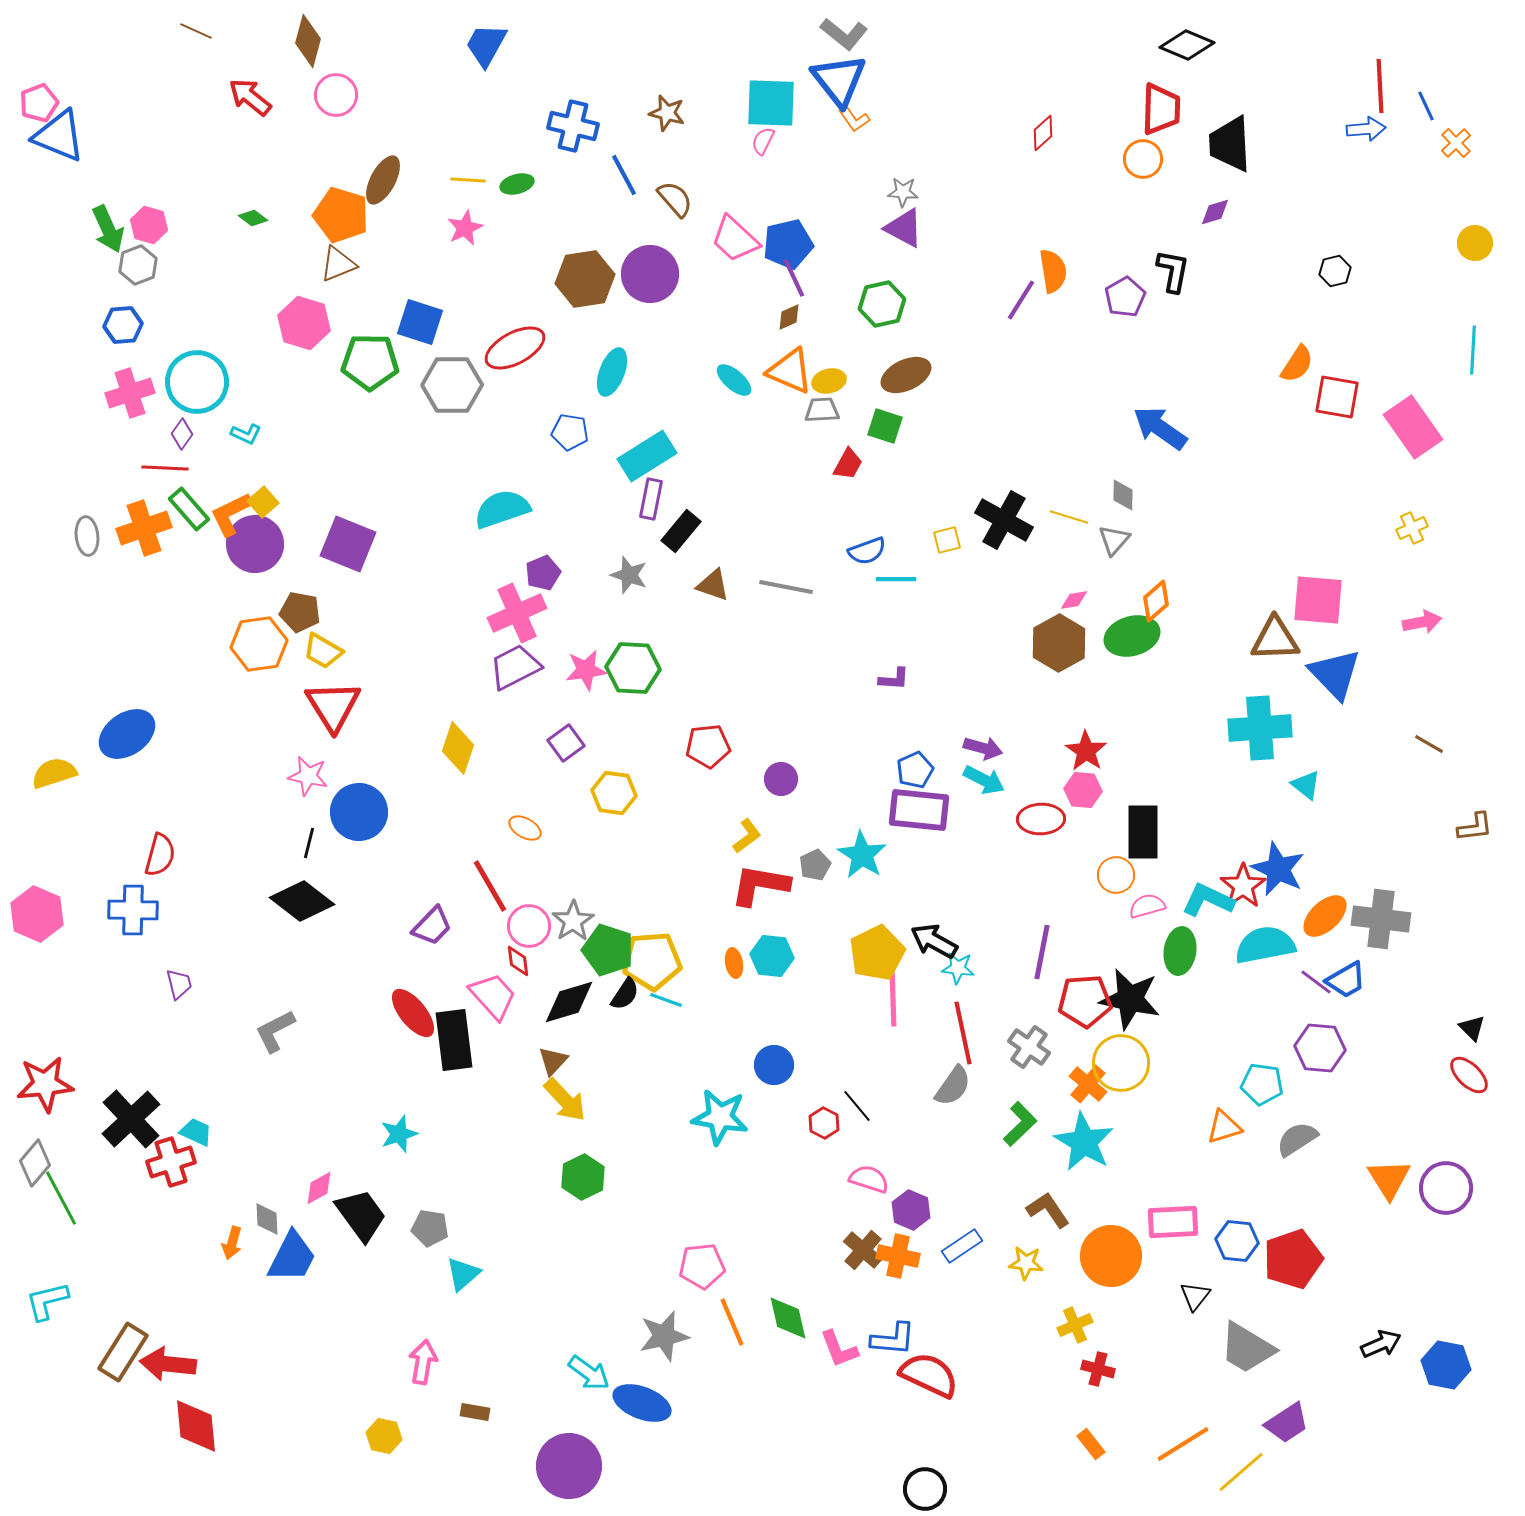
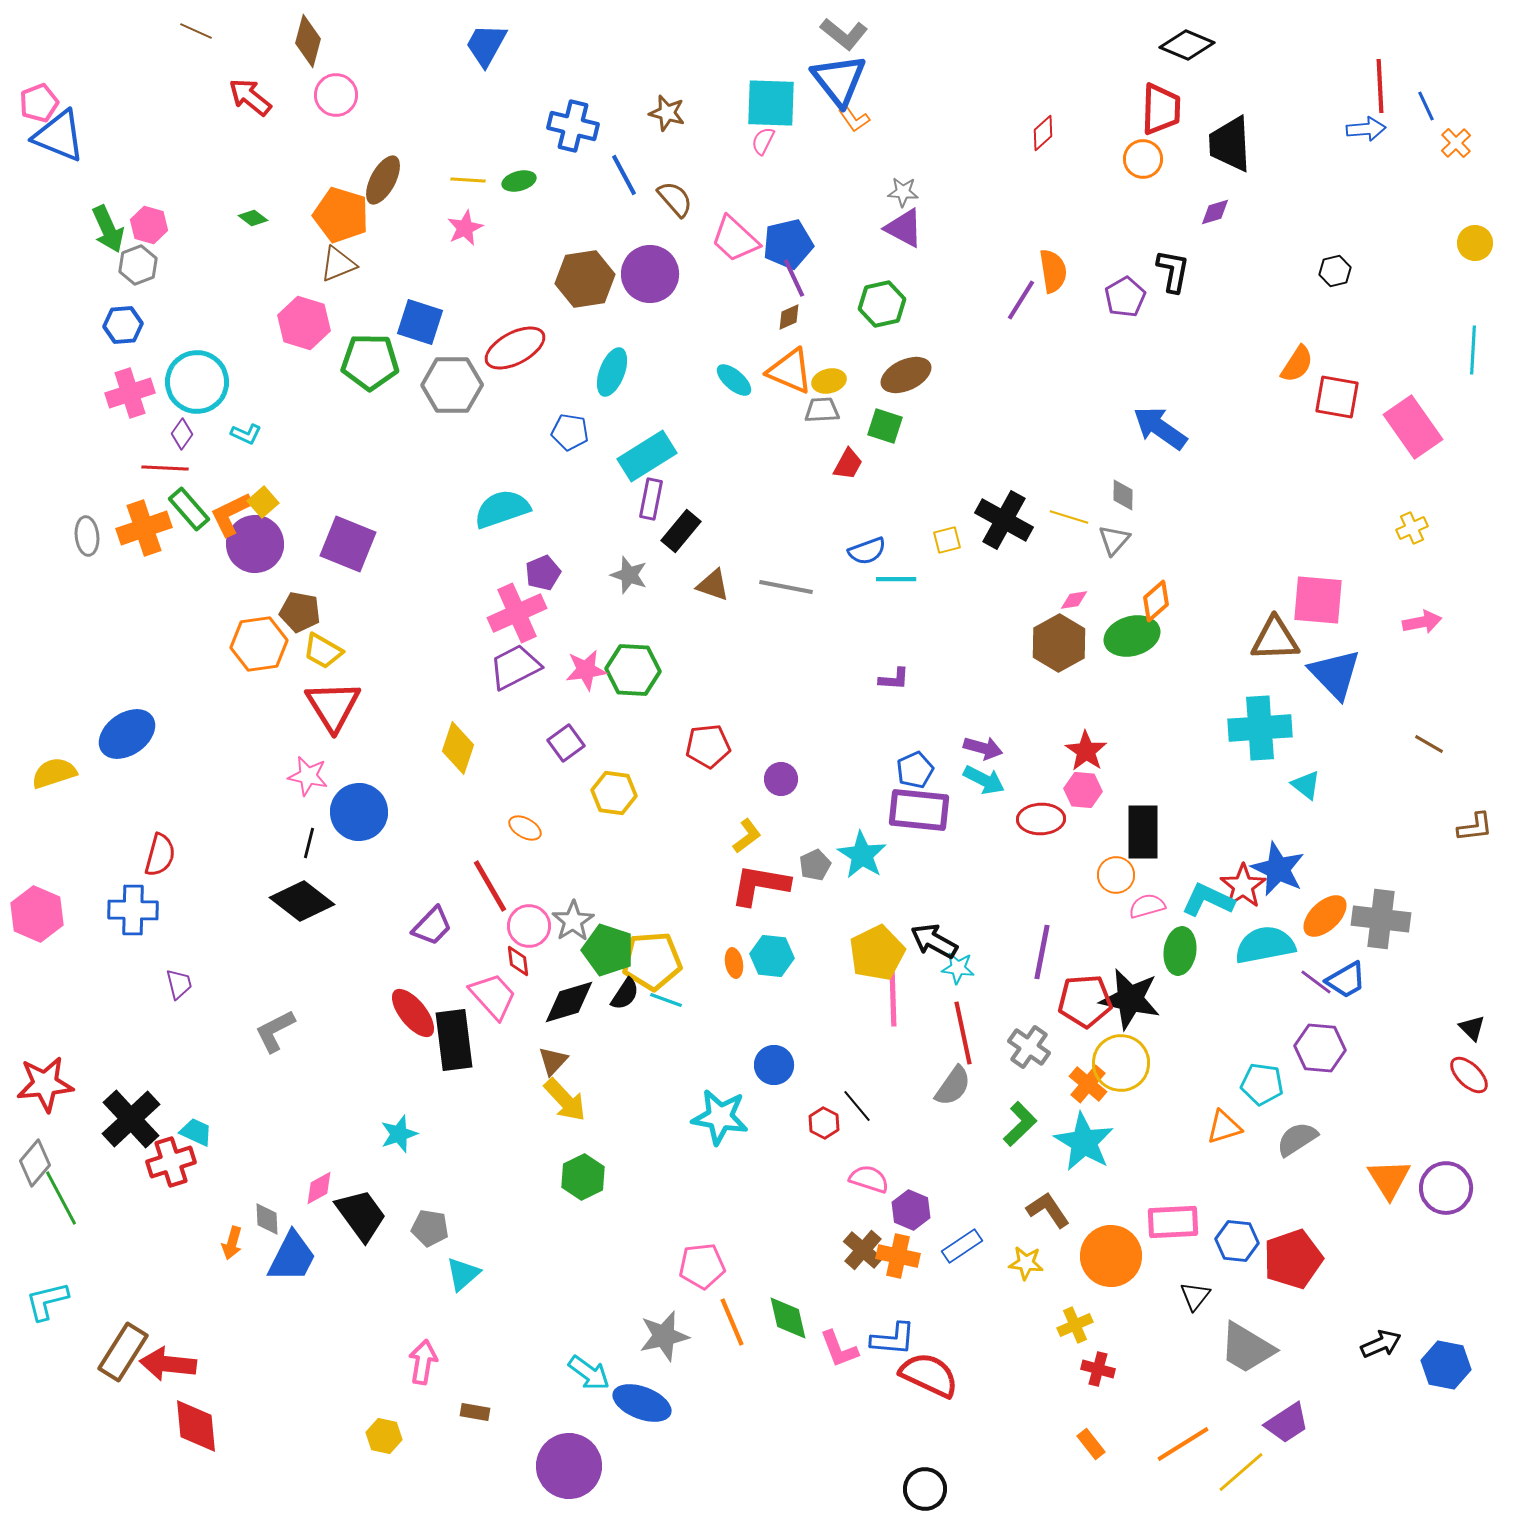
green ellipse at (517, 184): moved 2 px right, 3 px up
green hexagon at (633, 668): moved 2 px down
